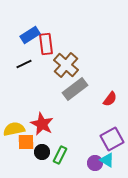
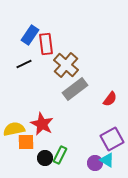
blue rectangle: rotated 24 degrees counterclockwise
black circle: moved 3 px right, 6 px down
